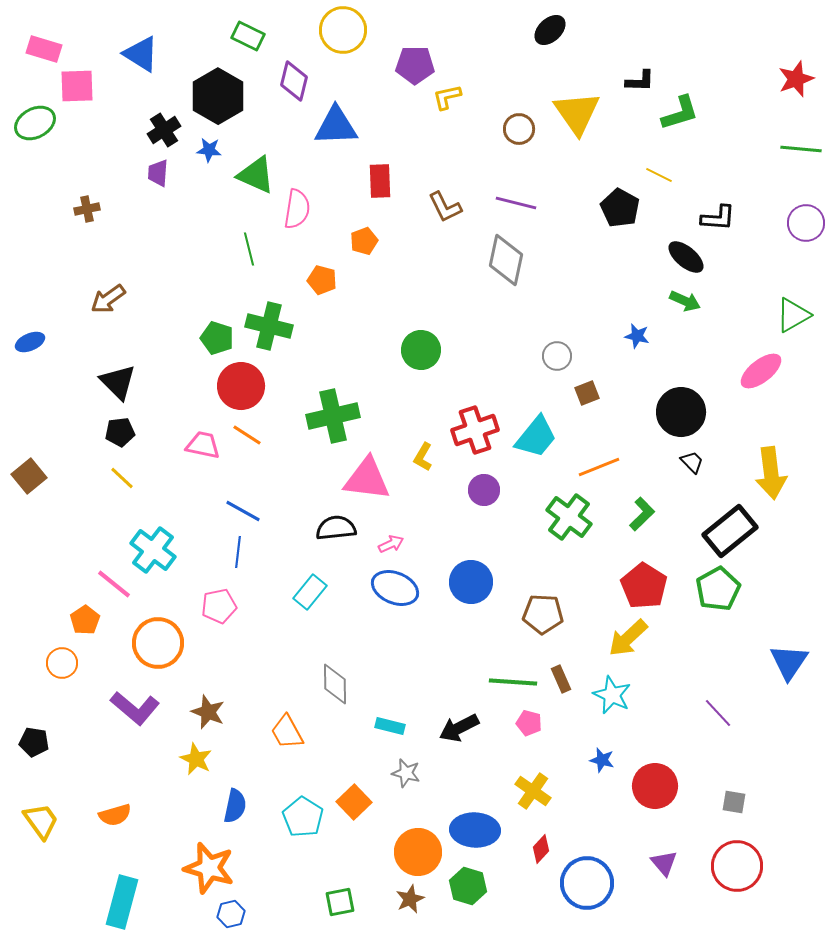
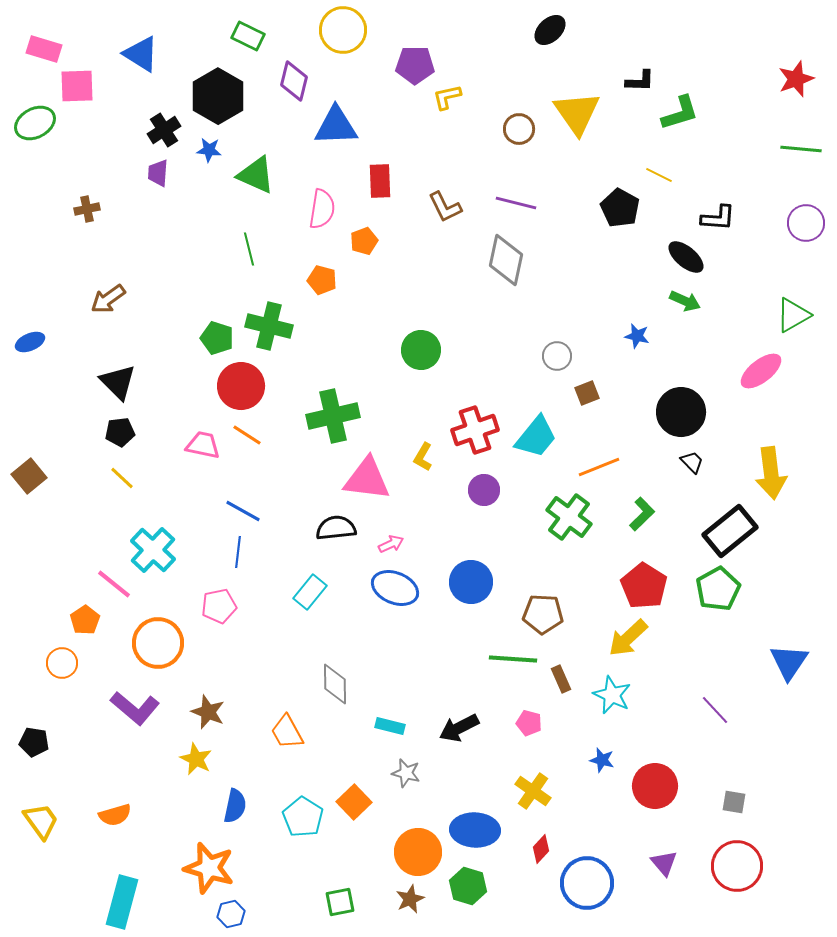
pink semicircle at (297, 209): moved 25 px right
cyan cross at (153, 550): rotated 6 degrees clockwise
green line at (513, 682): moved 23 px up
purple line at (718, 713): moved 3 px left, 3 px up
